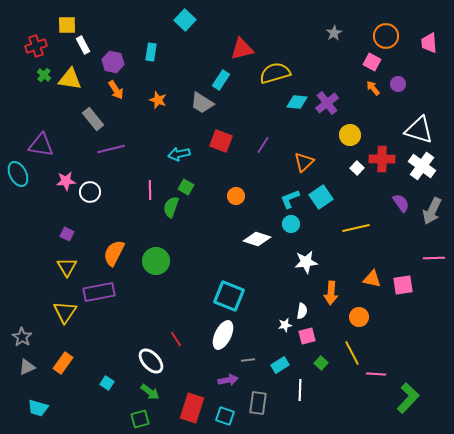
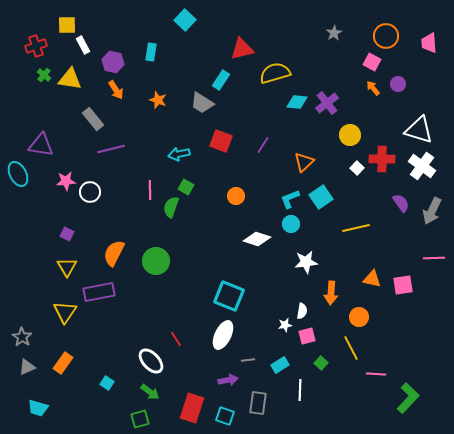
yellow line at (352, 353): moved 1 px left, 5 px up
